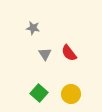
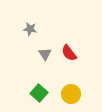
gray star: moved 3 px left, 1 px down
